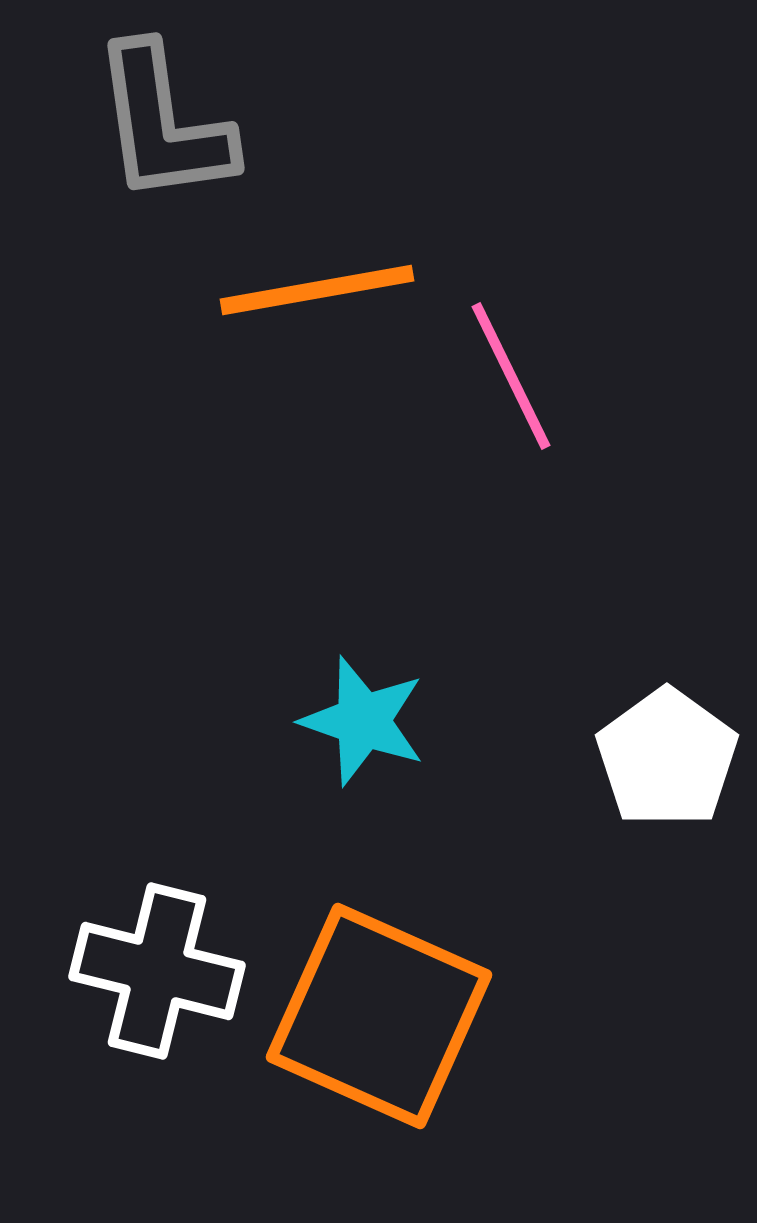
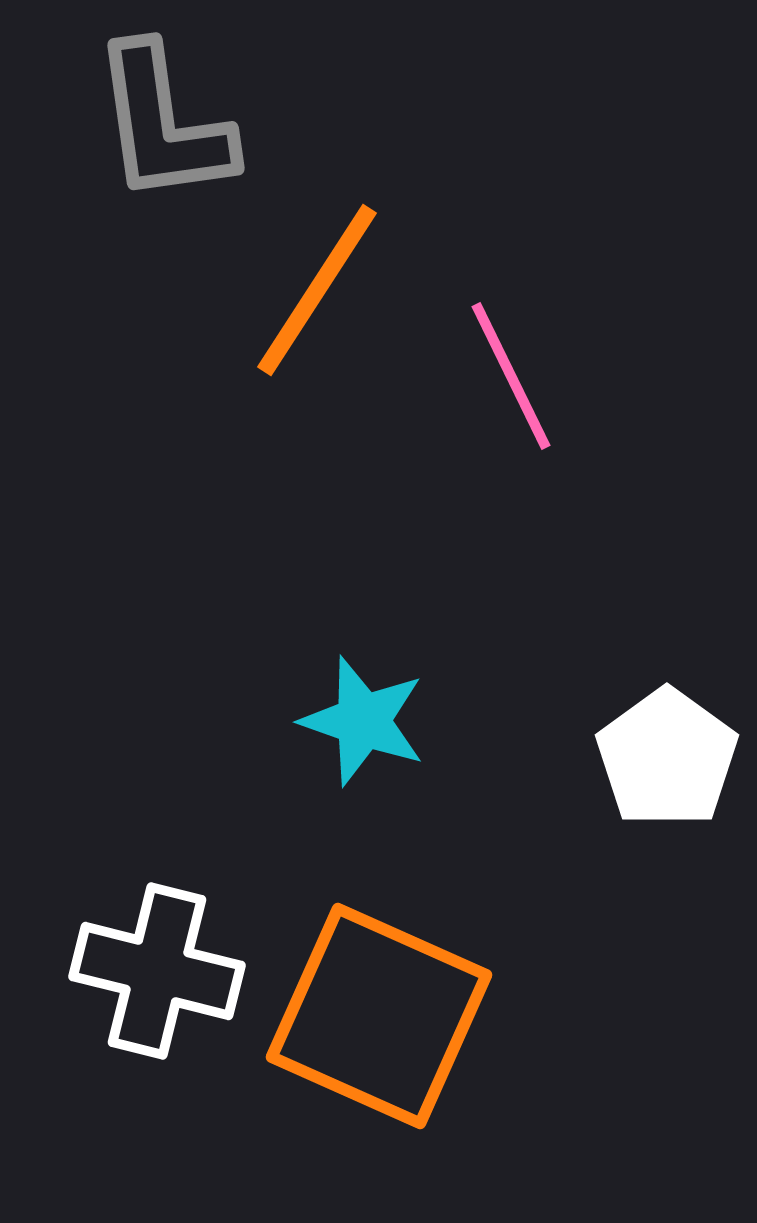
orange line: rotated 47 degrees counterclockwise
